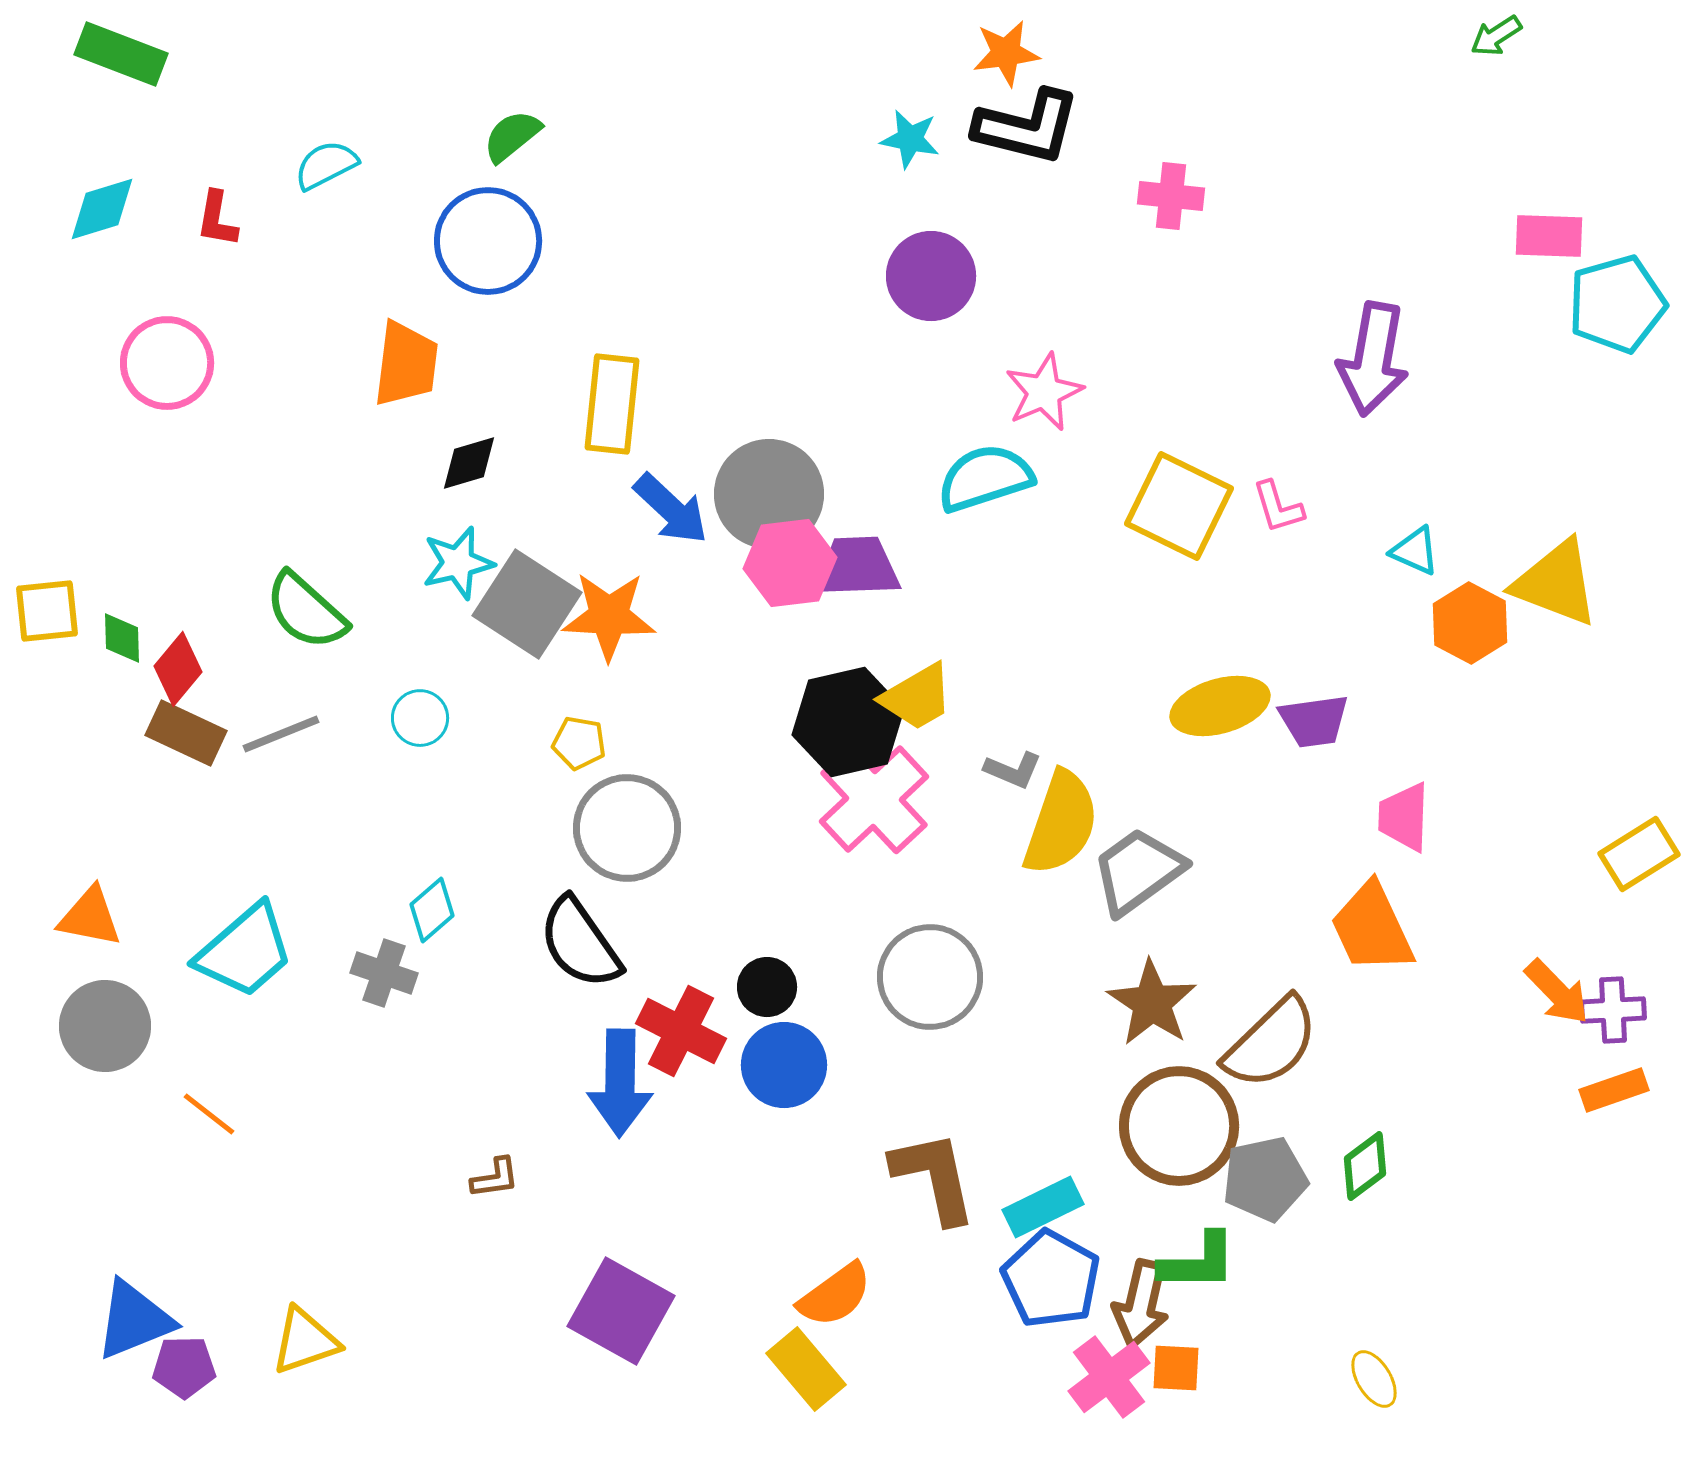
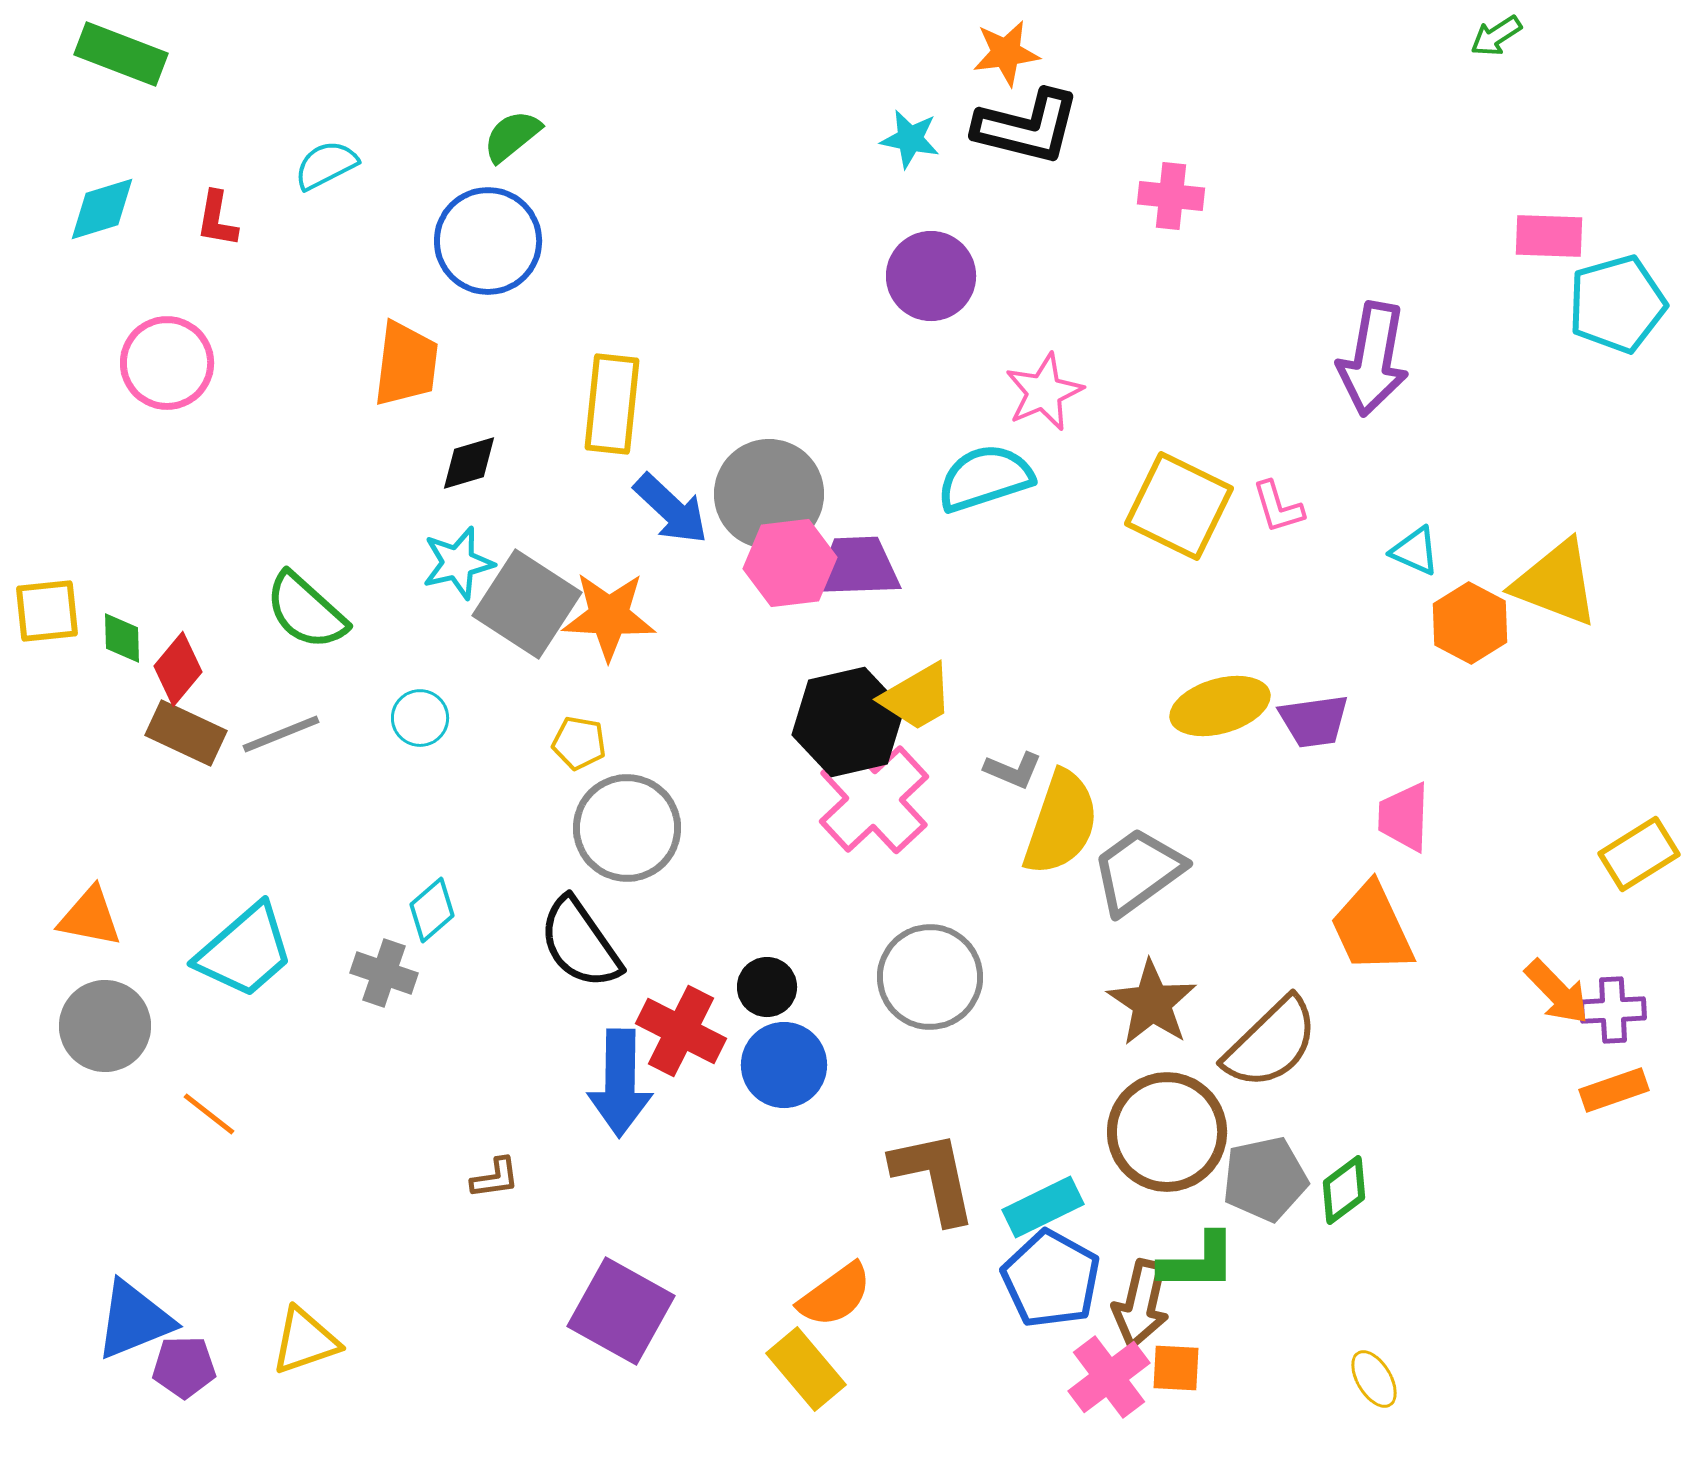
brown circle at (1179, 1126): moved 12 px left, 6 px down
green diamond at (1365, 1166): moved 21 px left, 24 px down
